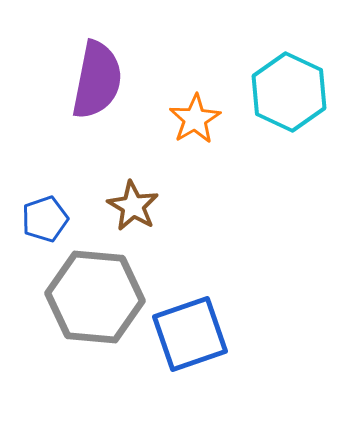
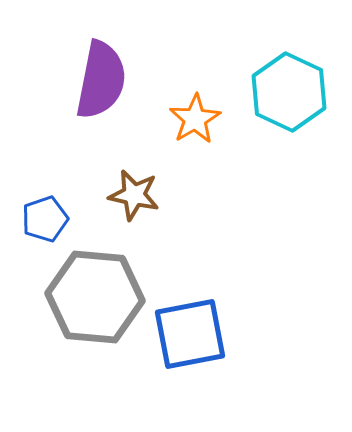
purple semicircle: moved 4 px right
brown star: moved 1 px right, 11 px up; rotated 18 degrees counterclockwise
blue square: rotated 8 degrees clockwise
